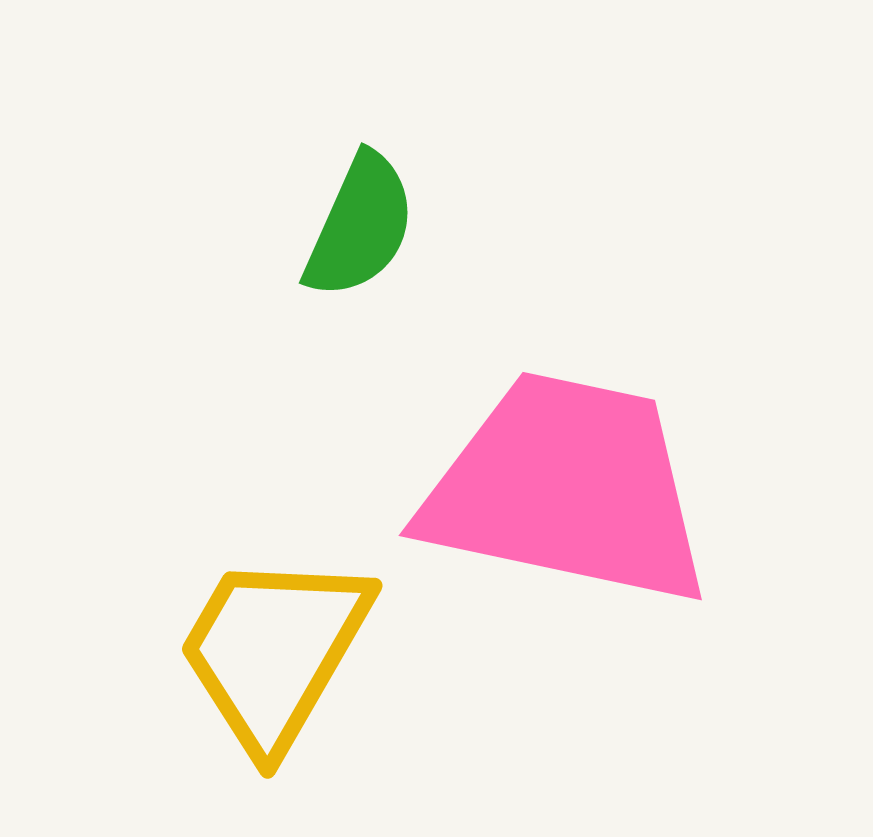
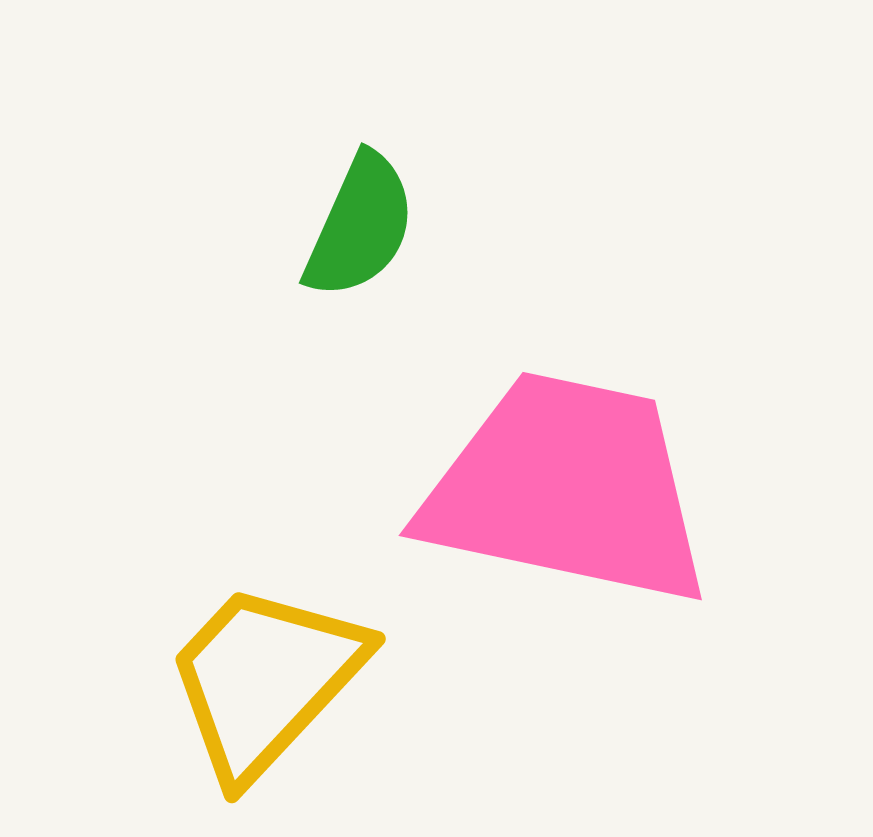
yellow trapezoid: moved 9 px left, 29 px down; rotated 13 degrees clockwise
